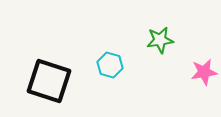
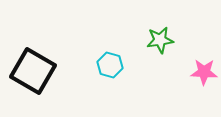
pink star: rotated 12 degrees clockwise
black square: moved 16 px left, 10 px up; rotated 12 degrees clockwise
